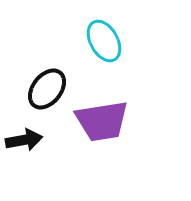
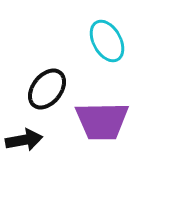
cyan ellipse: moved 3 px right
purple trapezoid: rotated 8 degrees clockwise
